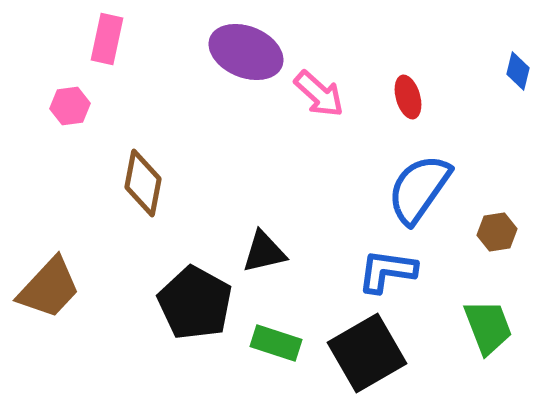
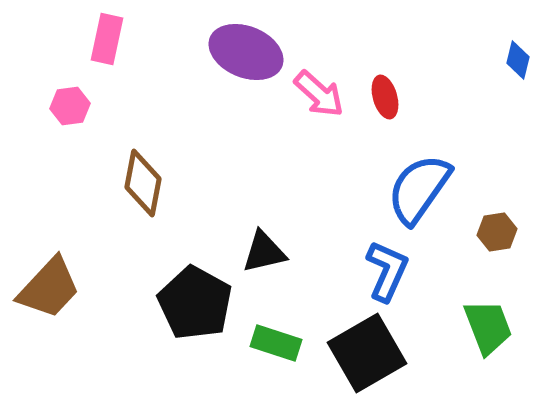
blue diamond: moved 11 px up
red ellipse: moved 23 px left
blue L-shape: rotated 106 degrees clockwise
